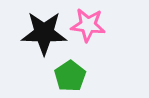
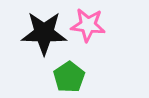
green pentagon: moved 1 px left, 1 px down
